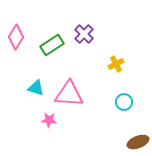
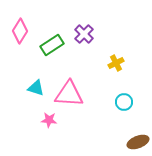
pink diamond: moved 4 px right, 6 px up
yellow cross: moved 1 px up
